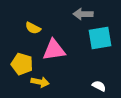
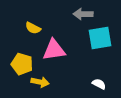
white semicircle: moved 2 px up
